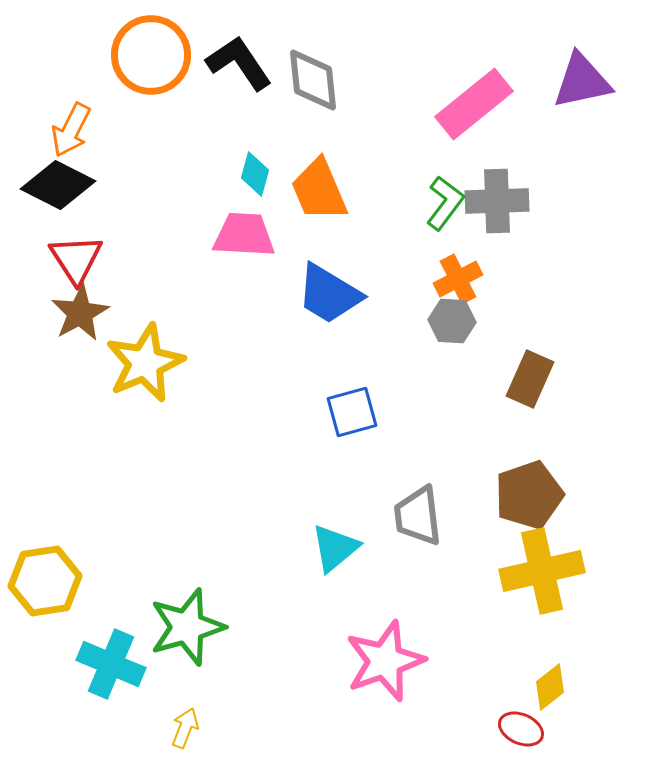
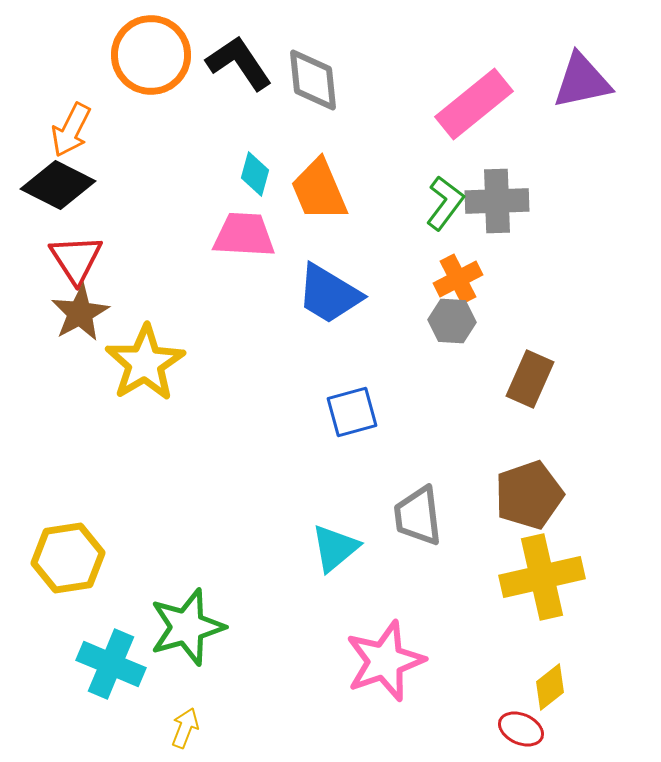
yellow star: rotated 8 degrees counterclockwise
yellow cross: moved 6 px down
yellow hexagon: moved 23 px right, 23 px up
